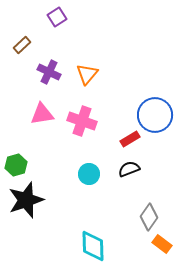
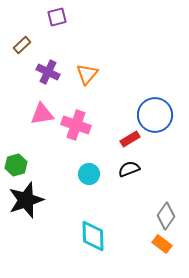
purple square: rotated 18 degrees clockwise
purple cross: moved 1 px left
pink cross: moved 6 px left, 4 px down
gray diamond: moved 17 px right, 1 px up
cyan diamond: moved 10 px up
